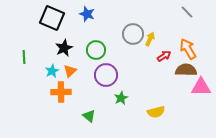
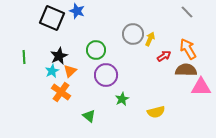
blue star: moved 10 px left, 3 px up
black star: moved 5 px left, 8 px down
orange cross: rotated 36 degrees clockwise
green star: moved 1 px right, 1 px down
